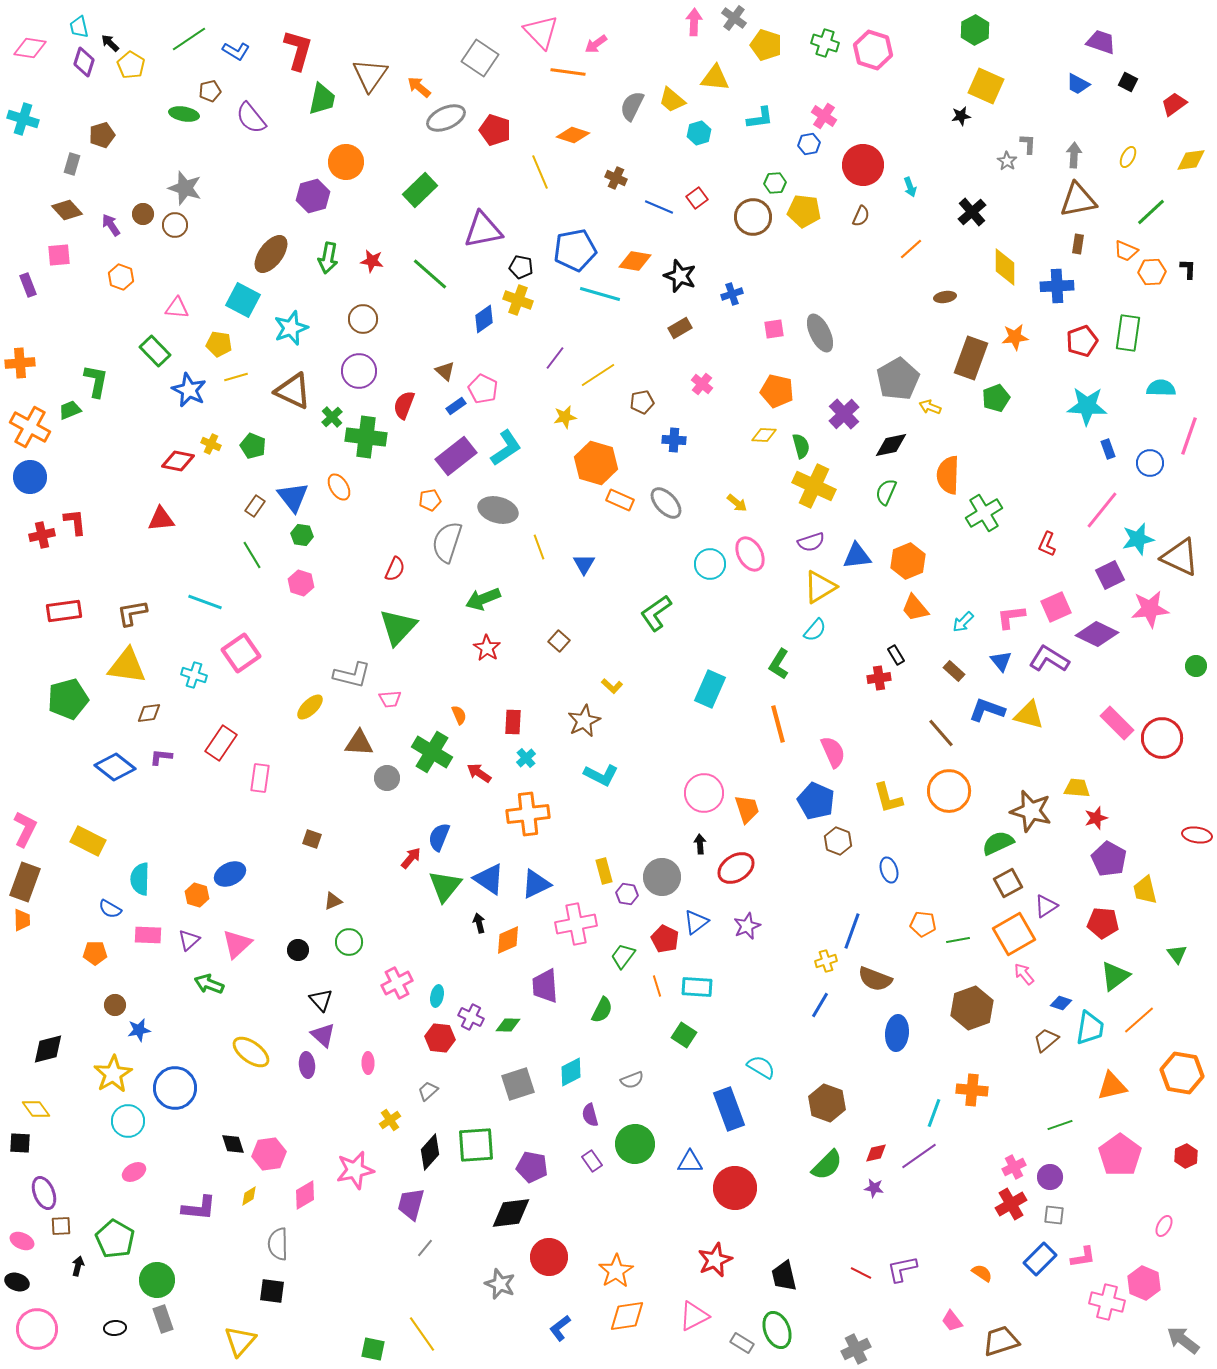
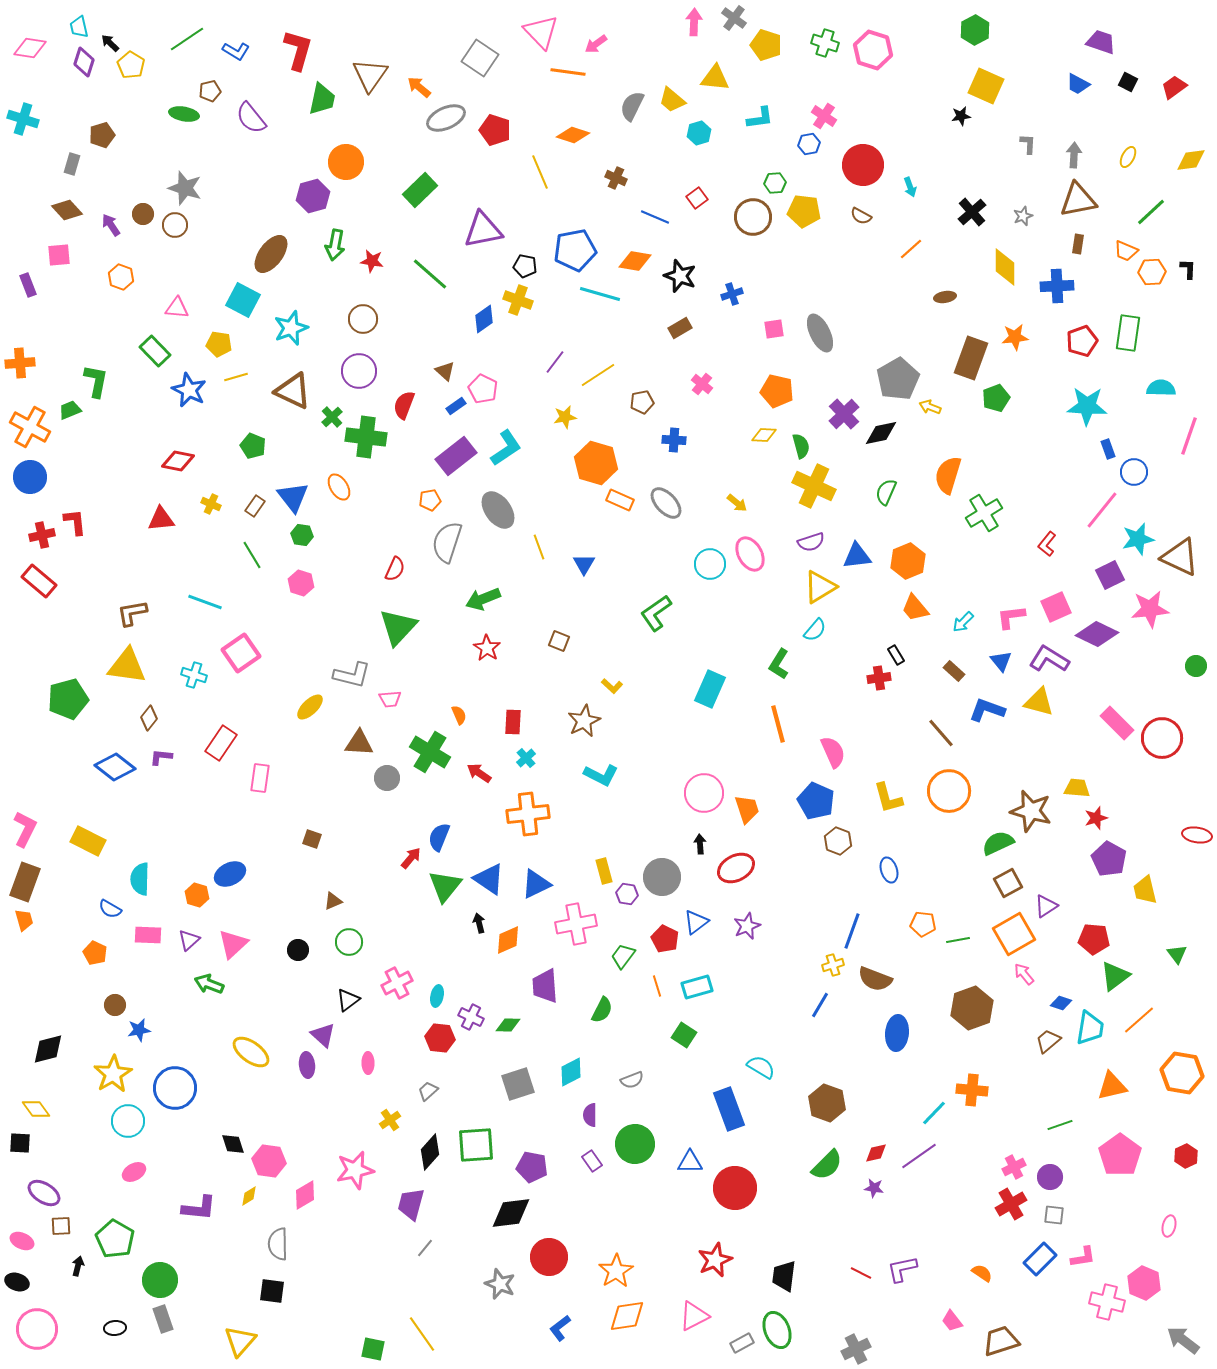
green line at (189, 39): moved 2 px left
red trapezoid at (1174, 104): moved 17 px up
gray star at (1007, 161): moved 16 px right, 55 px down; rotated 18 degrees clockwise
blue line at (659, 207): moved 4 px left, 10 px down
brown semicircle at (861, 216): rotated 95 degrees clockwise
green arrow at (328, 258): moved 7 px right, 13 px up
black pentagon at (521, 267): moved 4 px right, 1 px up
purple line at (555, 358): moved 4 px down
yellow cross at (211, 444): moved 60 px down
black diamond at (891, 445): moved 10 px left, 12 px up
blue circle at (1150, 463): moved 16 px left, 9 px down
orange semicircle at (948, 475): rotated 15 degrees clockwise
gray ellipse at (498, 510): rotated 39 degrees clockwise
red L-shape at (1047, 544): rotated 15 degrees clockwise
red rectangle at (64, 611): moved 25 px left, 30 px up; rotated 48 degrees clockwise
brown square at (559, 641): rotated 20 degrees counterclockwise
brown diamond at (149, 713): moved 5 px down; rotated 45 degrees counterclockwise
yellow triangle at (1029, 715): moved 10 px right, 13 px up
green cross at (432, 752): moved 2 px left
red ellipse at (736, 868): rotated 6 degrees clockwise
orange trapezoid at (22, 920): moved 2 px right; rotated 15 degrees counterclockwise
red pentagon at (1103, 923): moved 9 px left, 16 px down
pink triangle at (237, 944): moved 4 px left
orange pentagon at (95, 953): rotated 25 degrees clockwise
yellow cross at (826, 961): moved 7 px right, 4 px down
cyan rectangle at (697, 987): rotated 20 degrees counterclockwise
black triangle at (321, 1000): moved 27 px right; rotated 35 degrees clockwise
brown trapezoid at (1046, 1040): moved 2 px right, 1 px down
cyan line at (934, 1113): rotated 24 degrees clockwise
purple semicircle at (590, 1115): rotated 15 degrees clockwise
pink hexagon at (269, 1154): moved 7 px down; rotated 16 degrees clockwise
purple ellipse at (44, 1193): rotated 36 degrees counterclockwise
pink ellipse at (1164, 1226): moved 5 px right; rotated 15 degrees counterclockwise
black trapezoid at (784, 1276): rotated 20 degrees clockwise
green circle at (157, 1280): moved 3 px right
gray rectangle at (742, 1343): rotated 60 degrees counterclockwise
